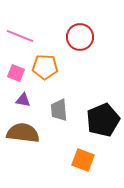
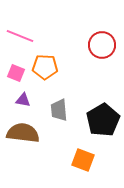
red circle: moved 22 px right, 8 px down
black pentagon: rotated 8 degrees counterclockwise
